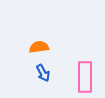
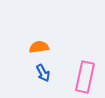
pink rectangle: rotated 12 degrees clockwise
